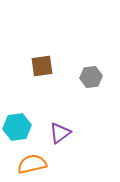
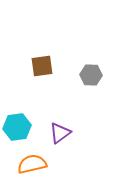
gray hexagon: moved 2 px up; rotated 10 degrees clockwise
